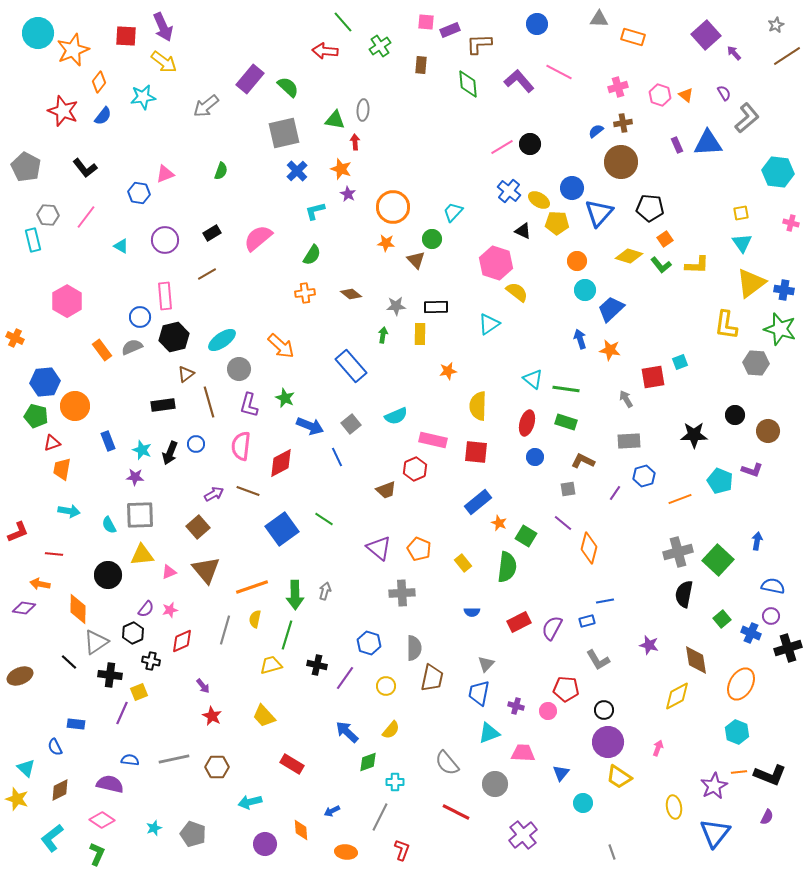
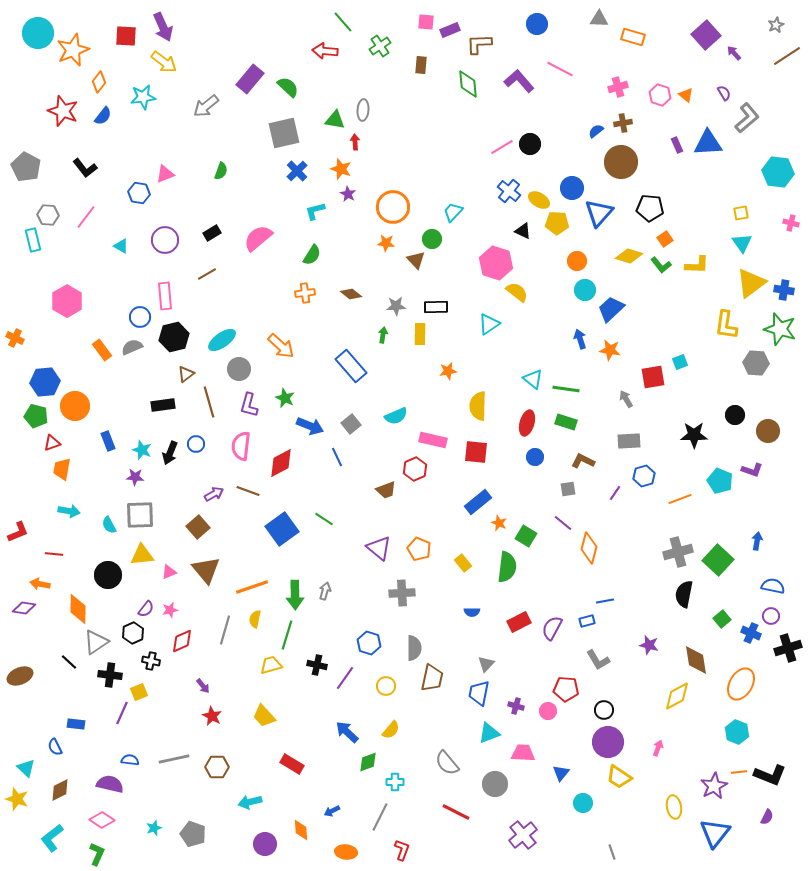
pink line at (559, 72): moved 1 px right, 3 px up
